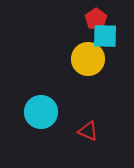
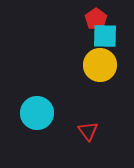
yellow circle: moved 12 px right, 6 px down
cyan circle: moved 4 px left, 1 px down
red triangle: rotated 30 degrees clockwise
